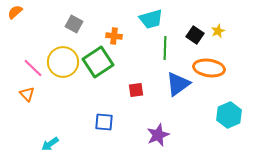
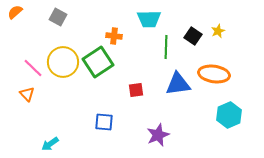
cyan trapezoid: moved 2 px left; rotated 15 degrees clockwise
gray square: moved 16 px left, 7 px up
black square: moved 2 px left, 1 px down
green line: moved 1 px right, 1 px up
orange ellipse: moved 5 px right, 6 px down
blue triangle: rotated 28 degrees clockwise
